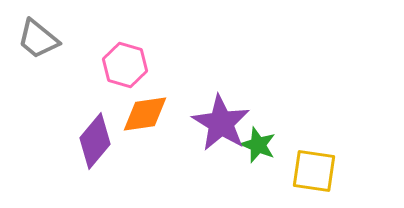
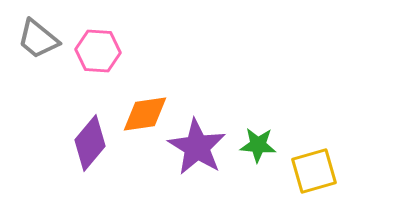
pink hexagon: moved 27 px left, 14 px up; rotated 12 degrees counterclockwise
purple star: moved 24 px left, 24 px down
purple diamond: moved 5 px left, 2 px down
green star: rotated 18 degrees counterclockwise
yellow square: rotated 24 degrees counterclockwise
